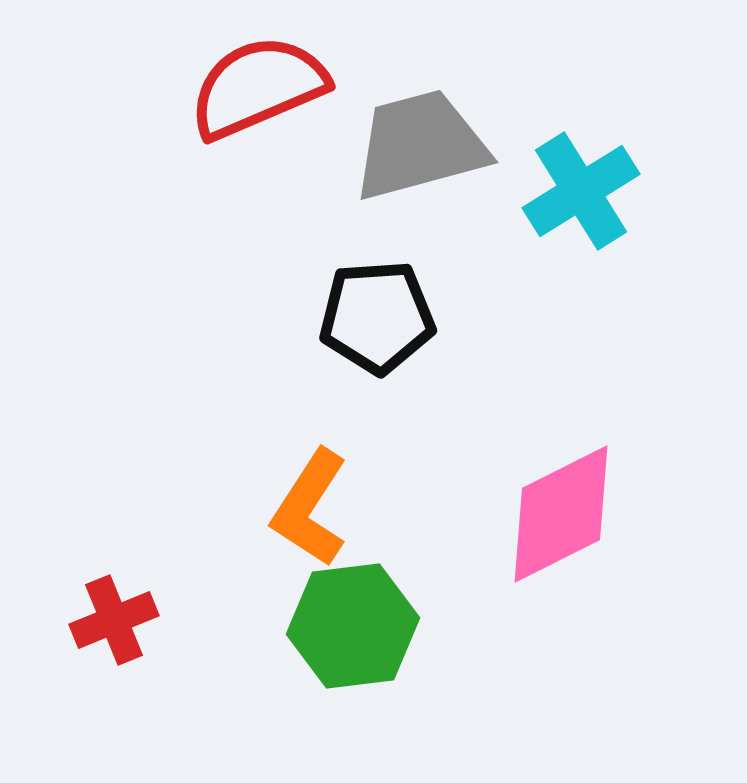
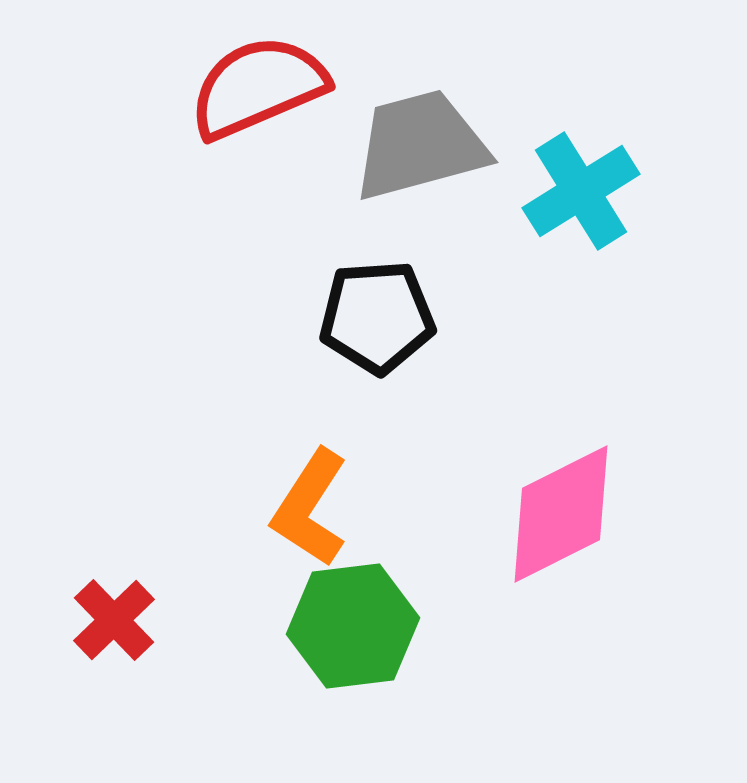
red cross: rotated 22 degrees counterclockwise
